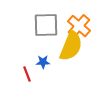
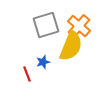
gray square: rotated 16 degrees counterclockwise
blue star: rotated 16 degrees counterclockwise
